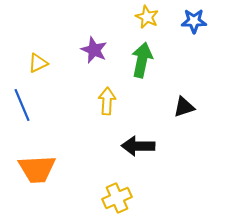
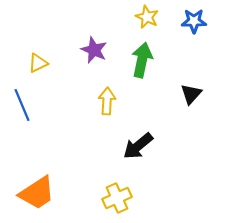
black triangle: moved 7 px right, 13 px up; rotated 30 degrees counterclockwise
black arrow: rotated 40 degrees counterclockwise
orange trapezoid: moved 24 px down; rotated 30 degrees counterclockwise
